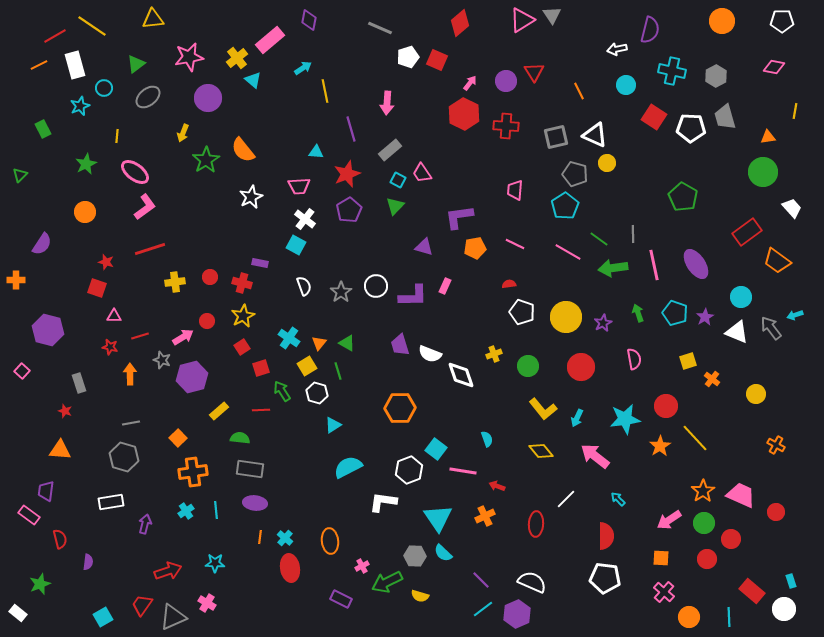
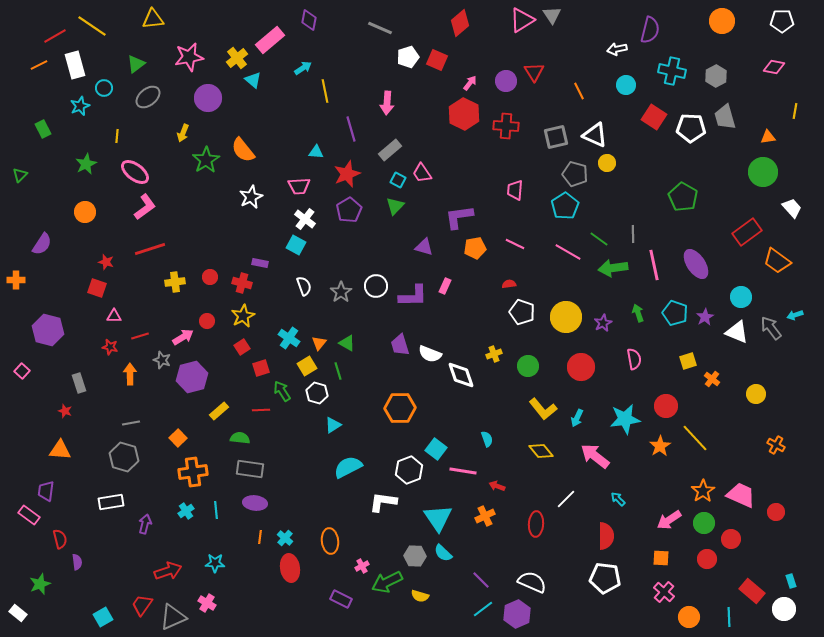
purple semicircle at (88, 562): moved 11 px left; rotated 14 degrees counterclockwise
